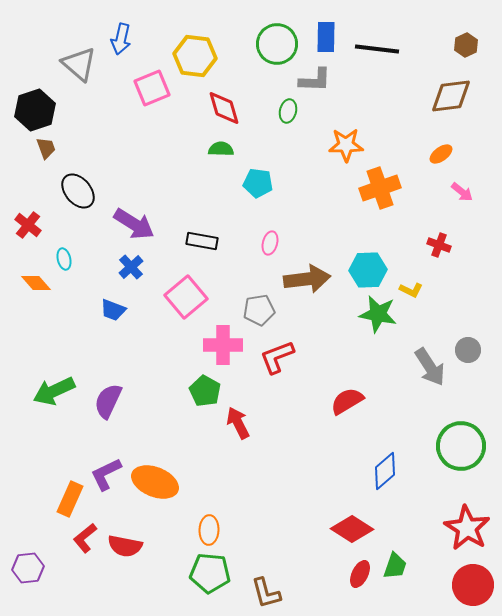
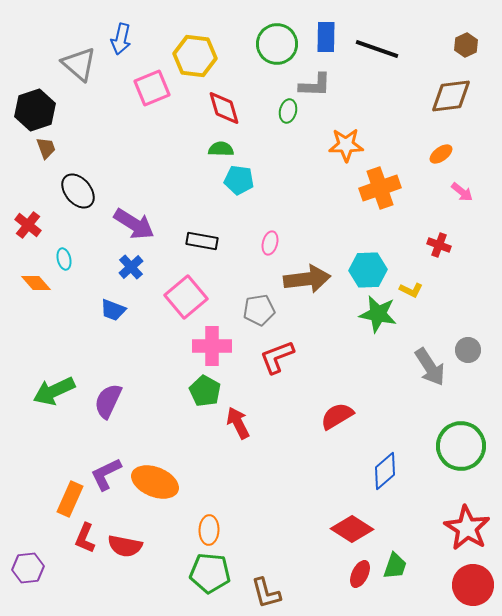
black line at (377, 49): rotated 12 degrees clockwise
gray L-shape at (315, 80): moved 5 px down
cyan pentagon at (258, 183): moved 19 px left, 3 px up
pink cross at (223, 345): moved 11 px left, 1 px down
red semicircle at (347, 401): moved 10 px left, 15 px down
red L-shape at (85, 538): rotated 28 degrees counterclockwise
